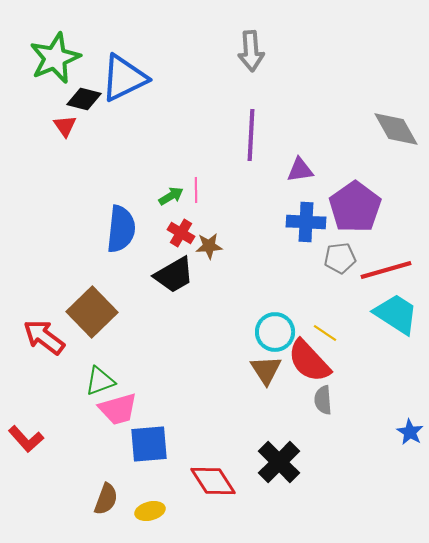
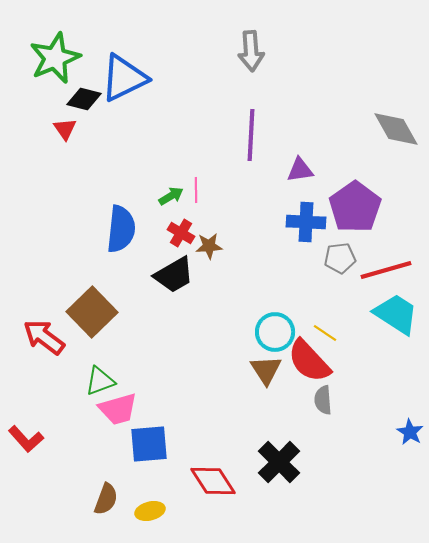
red triangle: moved 3 px down
